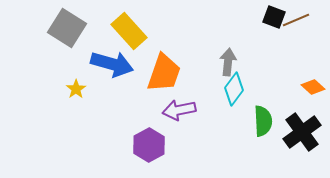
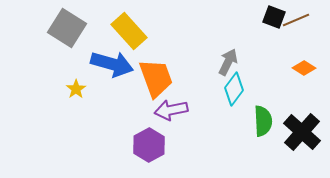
gray arrow: rotated 20 degrees clockwise
orange trapezoid: moved 8 px left, 5 px down; rotated 39 degrees counterclockwise
orange diamond: moved 9 px left, 19 px up; rotated 10 degrees counterclockwise
purple arrow: moved 8 px left
black cross: rotated 12 degrees counterclockwise
